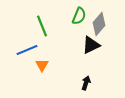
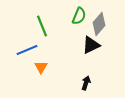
orange triangle: moved 1 px left, 2 px down
